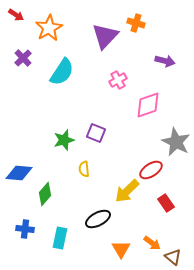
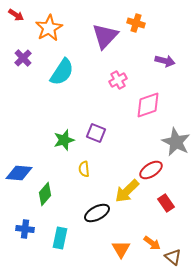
black ellipse: moved 1 px left, 6 px up
